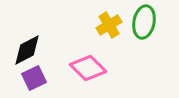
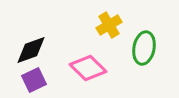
green ellipse: moved 26 px down
black diamond: moved 4 px right; rotated 8 degrees clockwise
purple square: moved 2 px down
